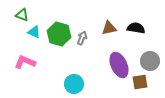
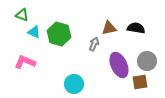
gray arrow: moved 12 px right, 6 px down
gray circle: moved 3 px left
